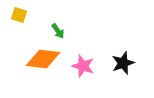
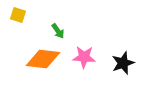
yellow square: moved 1 px left
pink star: moved 1 px right, 9 px up; rotated 15 degrees counterclockwise
